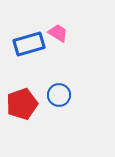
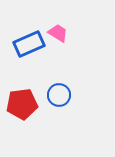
blue rectangle: rotated 8 degrees counterclockwise
red pentagon: rotated 12 degrees clockwise
